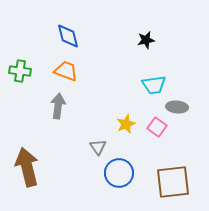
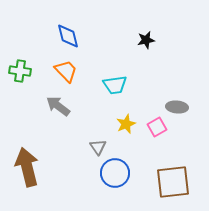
orange trapezoid: rotated 25 degrees clockwise
cyan trapezoid: moved 39 px left
gray arrow: rotated 60 degrees counterclockwise
pink square: rotated 24 degrees clockwise
blue circle: moved 4 px left
